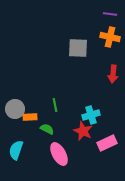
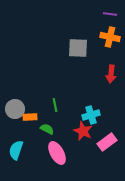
red arrow: moved 2 px left
pink rectangle: moved 1 px up; rotated 12 degrees counterclockwise
pink ellipse: moved 2 px left, 1 px up
